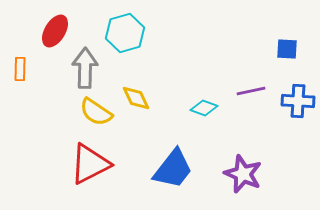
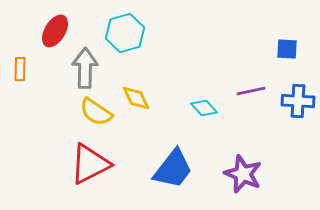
cyan diamond: rotated 28 degrees clockwise
